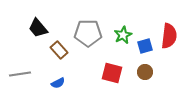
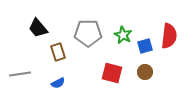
green star: rotated 18 degrees counterclockwise
brown rectangle: moved 1 px left, 2 px down; rotated 24 degrees clockwise
